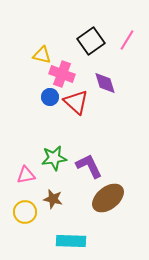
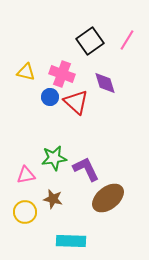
black square: moved 1 px left
yellow triangle: moved 16 px left, 17 px down
purple L-shape: moved 3 px left, 3 px down
